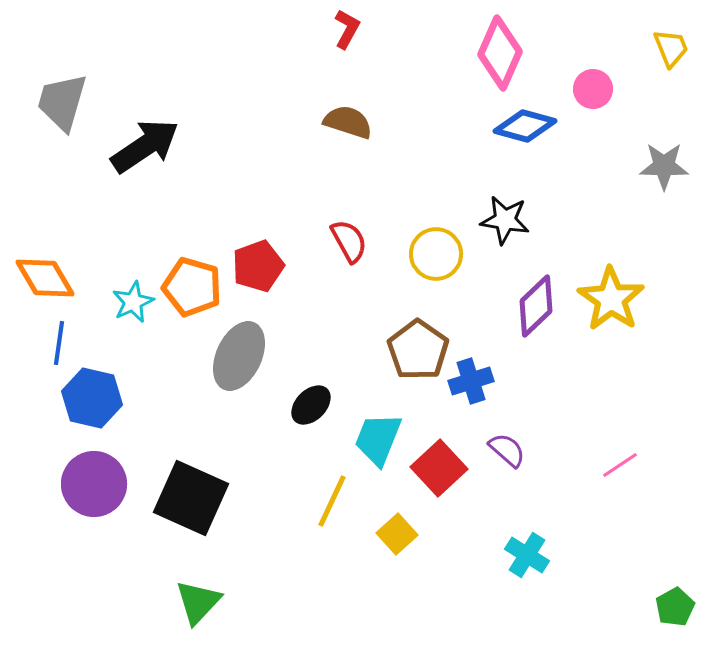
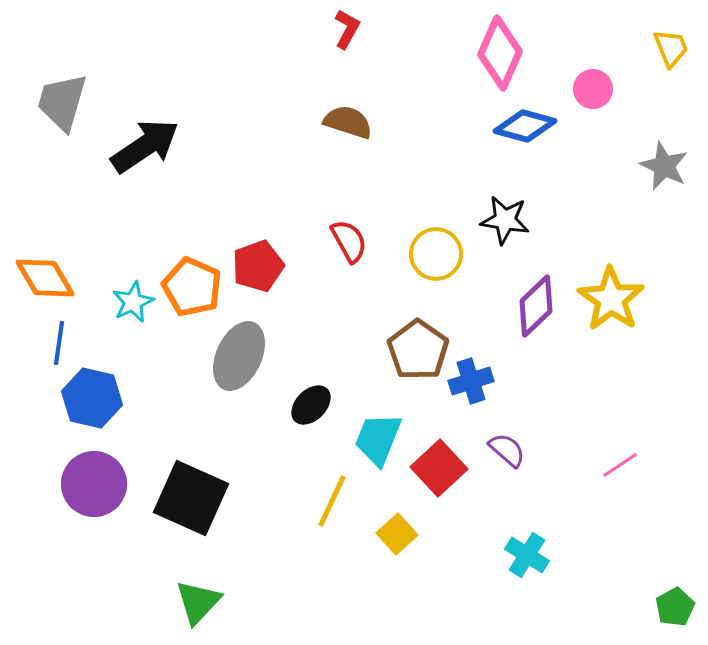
gray star: rotated 24 degrees clockwise
orange pentagon: rotated 8 degrees clockwise
